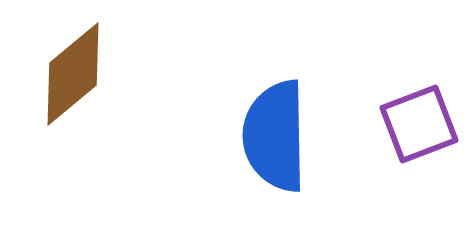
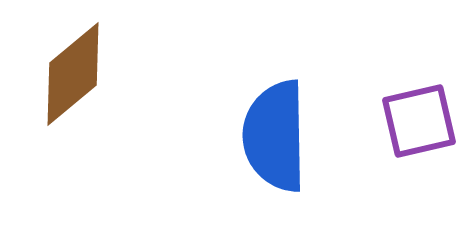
purple square: moved 3 px up; rotated 8 degrees clockwise
